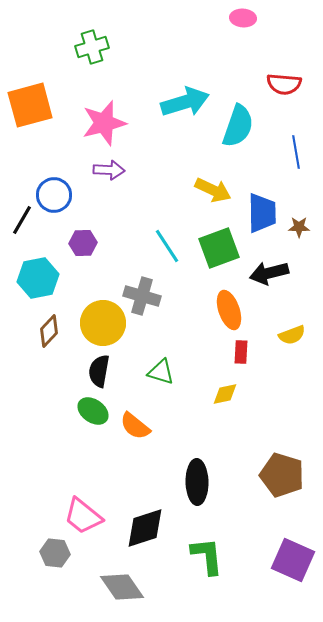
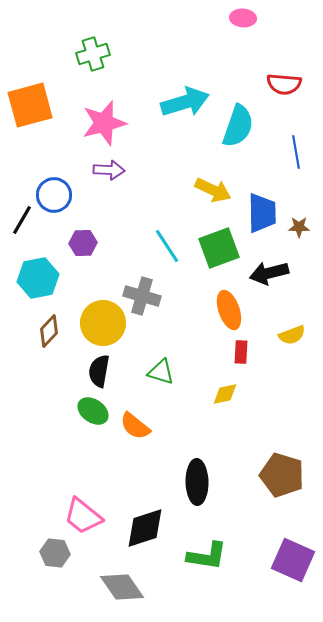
green cross: moved 1 px right, 7 px down
green L-shape: rotated 105 degrees clockwise
